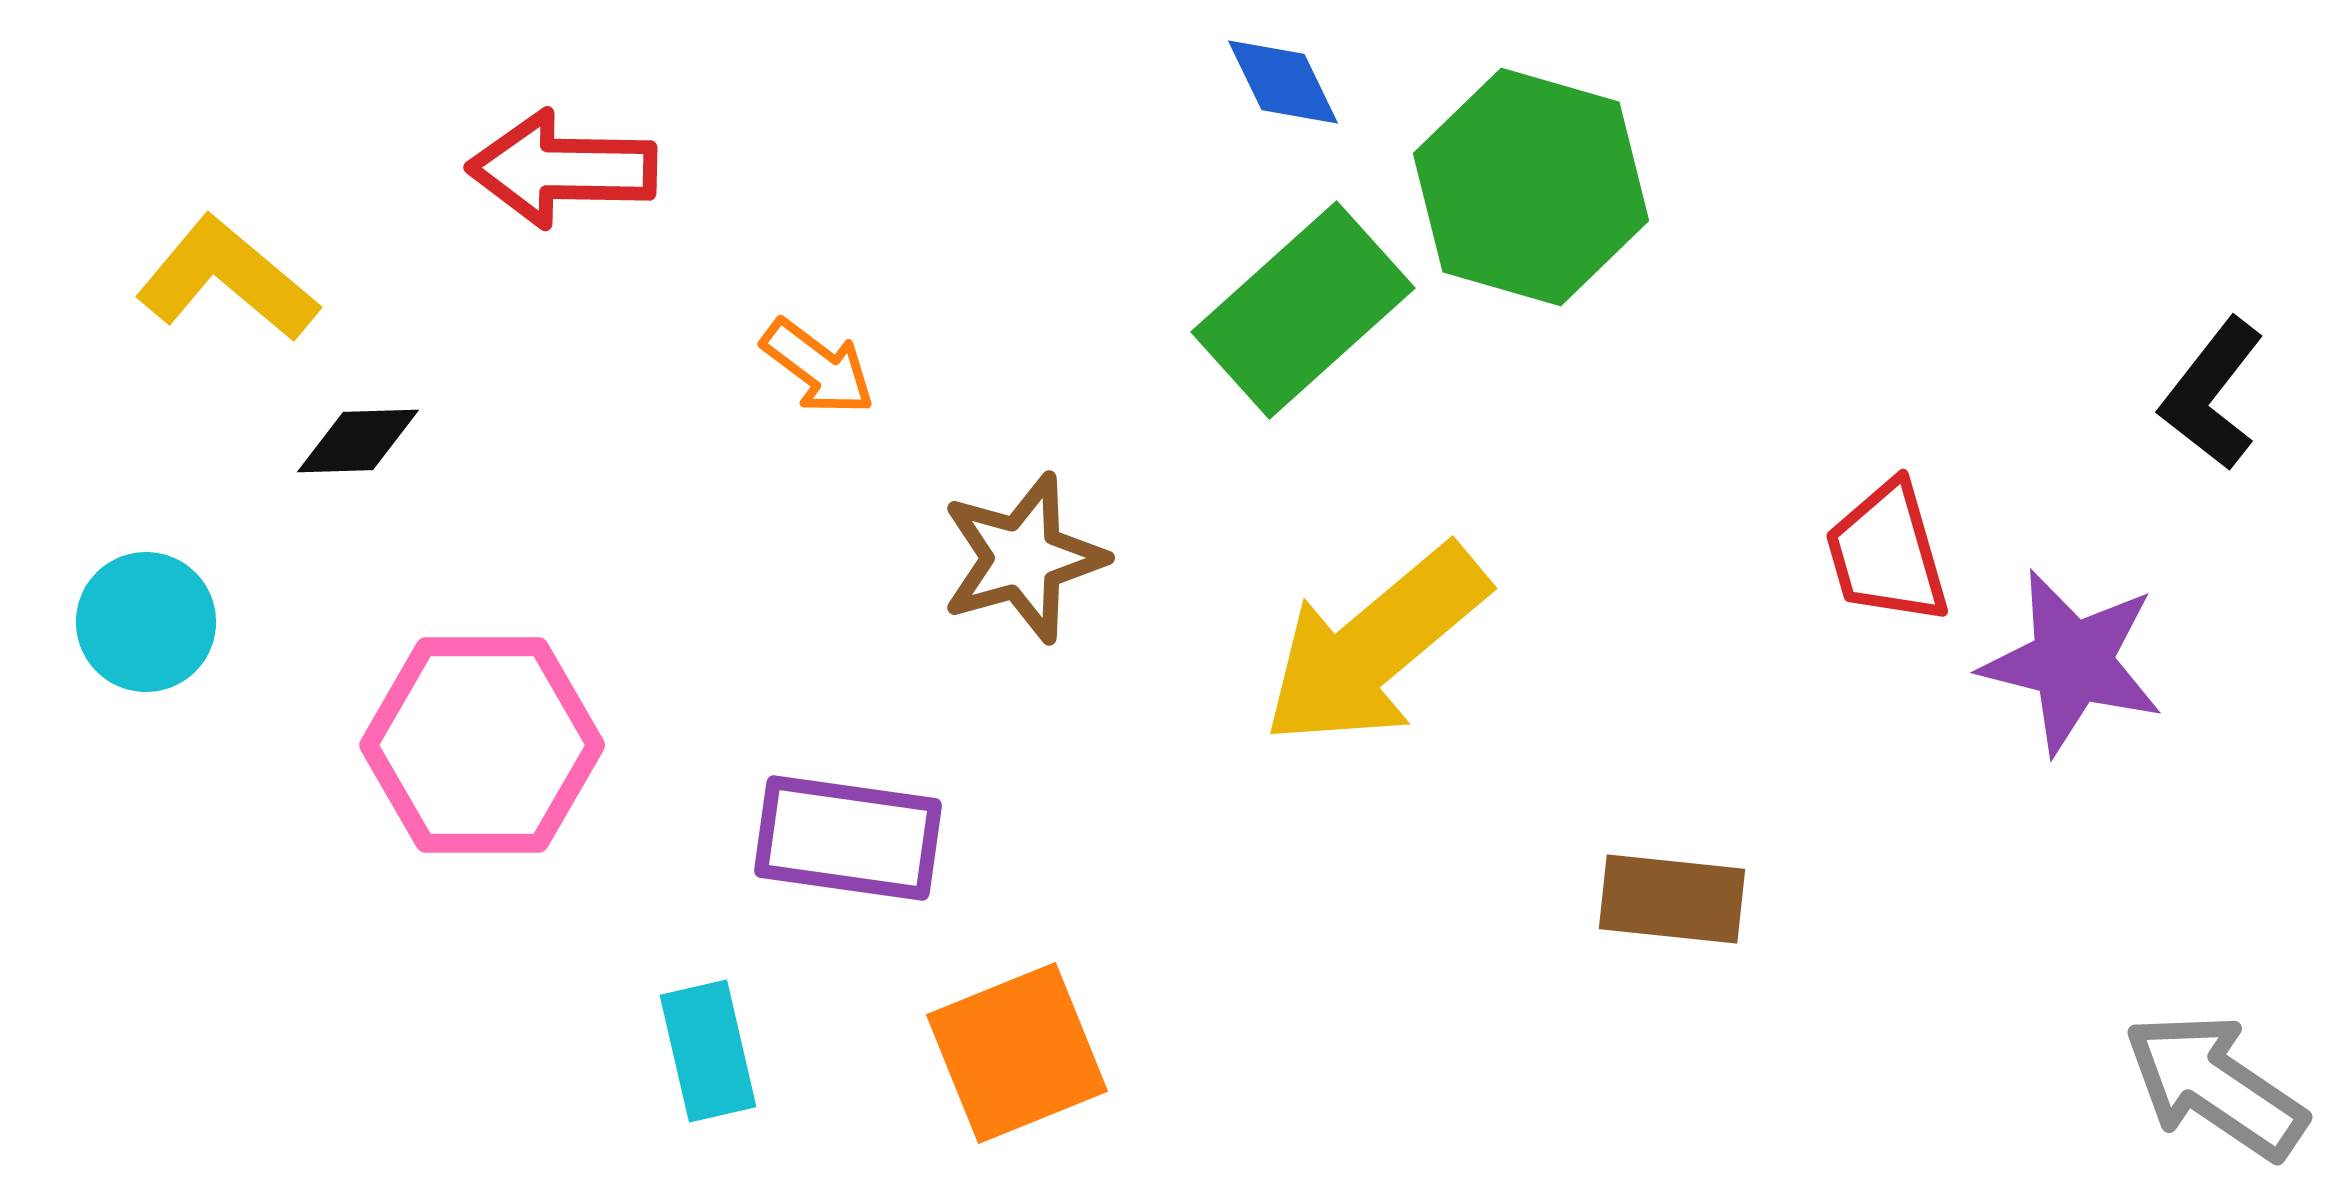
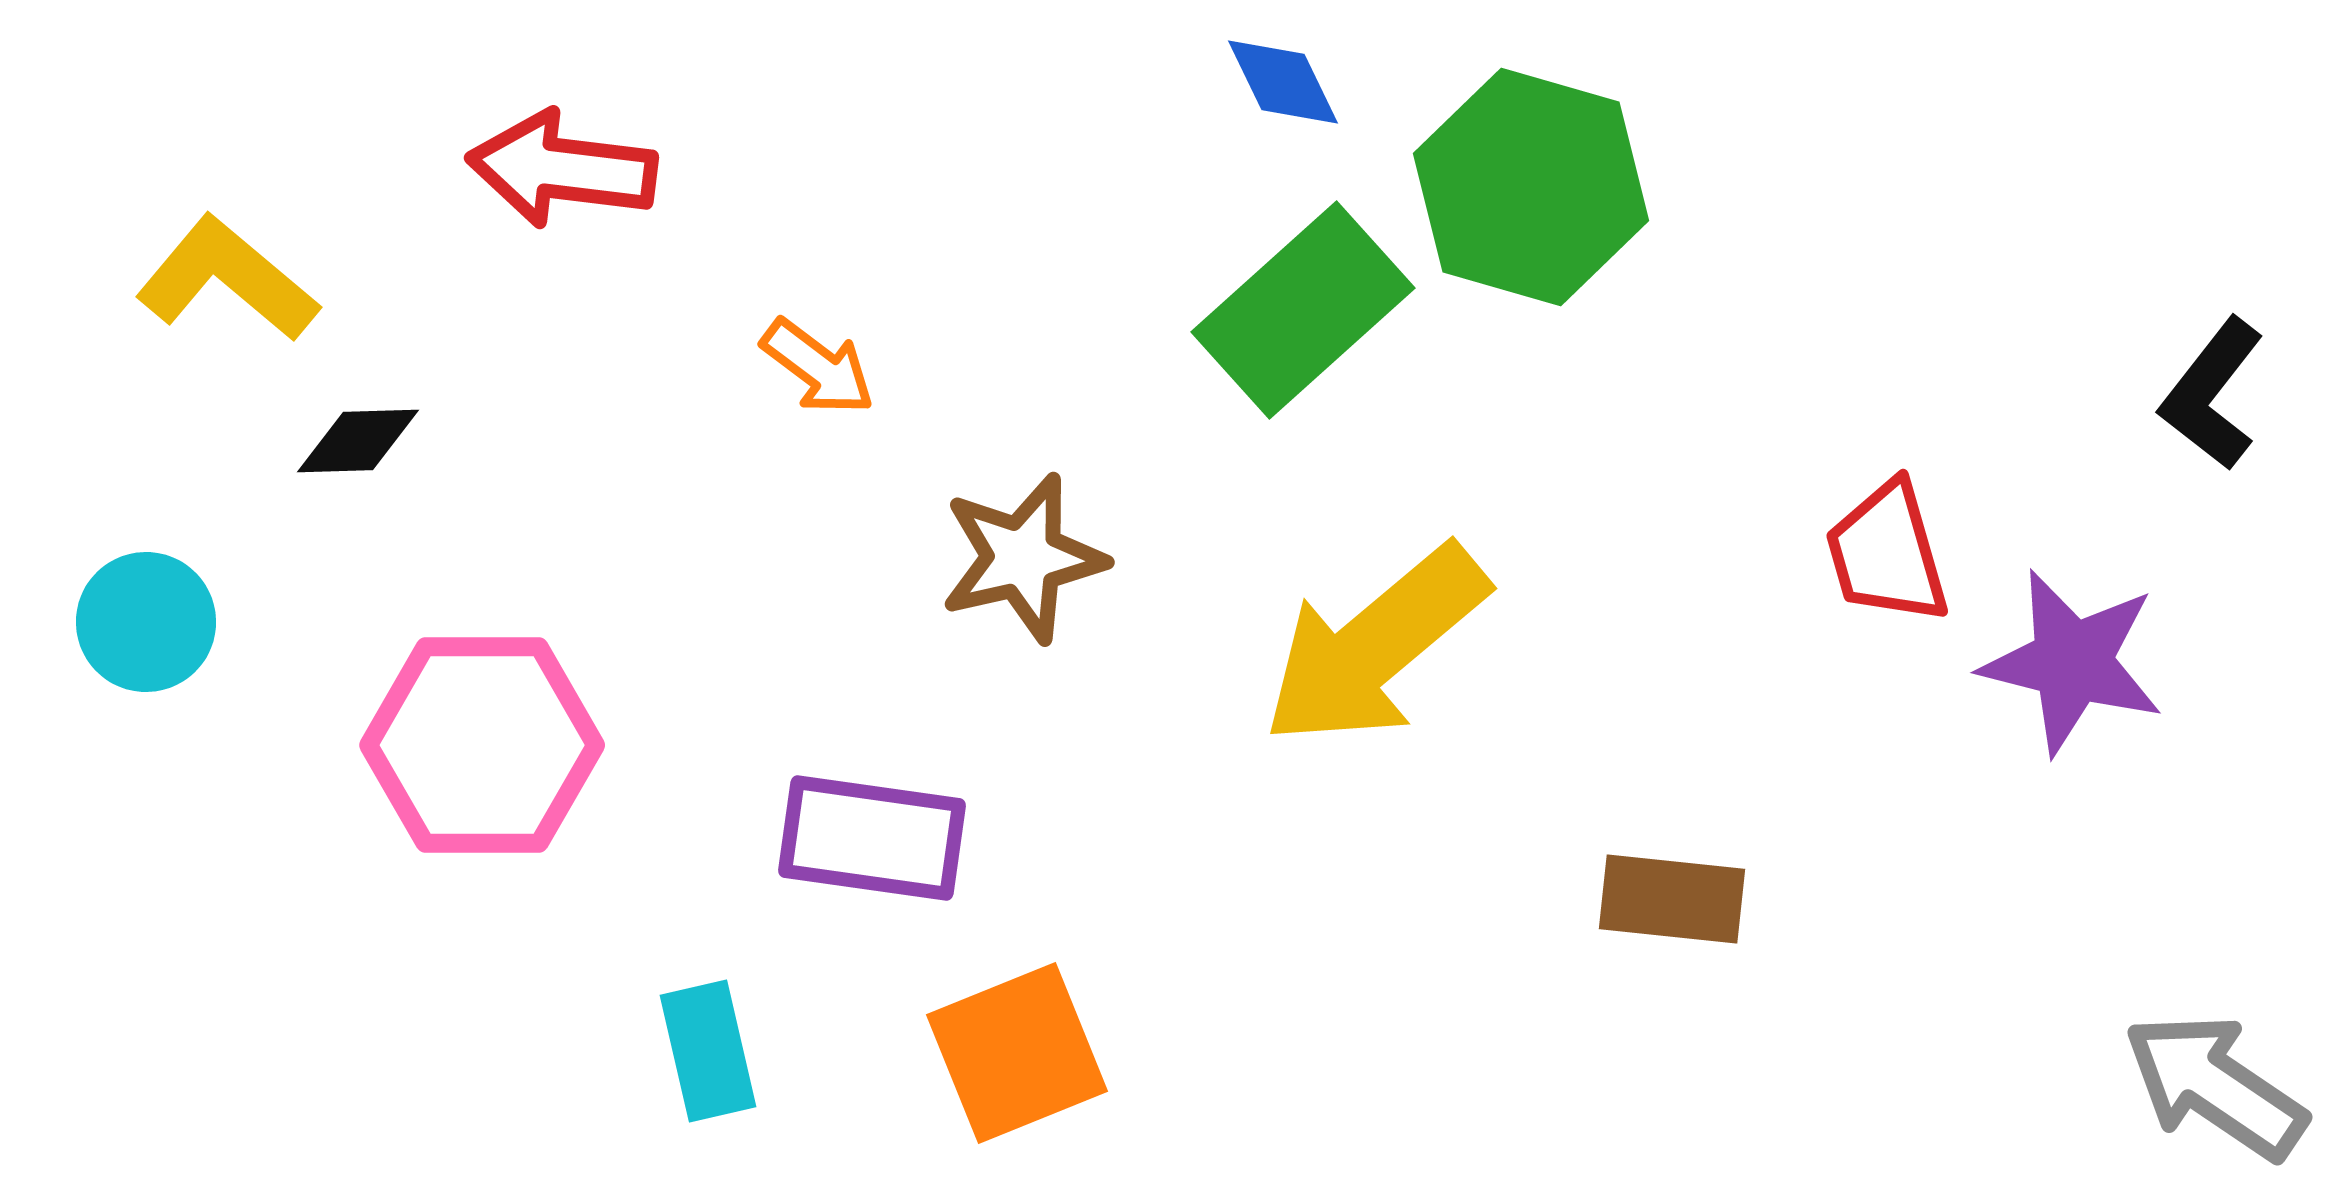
red arrow: rotated 6 degrees clockwise
brown star: rotated 3 degrees clockwise
purple rectangle: moved 24 px right
